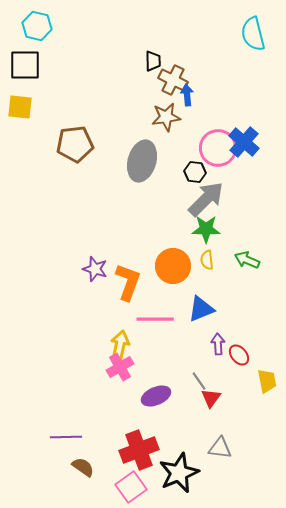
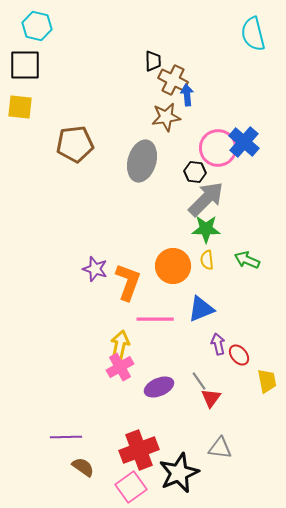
purple arrow: rotated 10 degrees counterclockwise
purple ellipse: moved 3 px right, 9 px up
